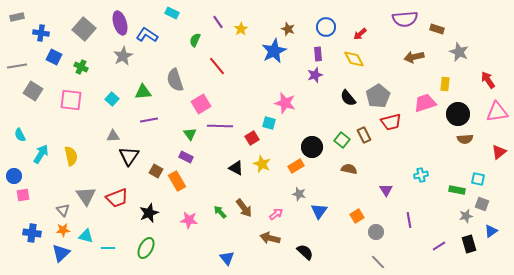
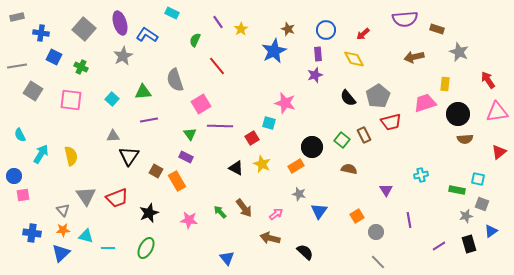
blue circle at (326, 27): moved 3 px down
red arrow at (360, 34): moved 3 px right
